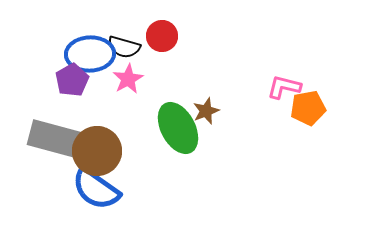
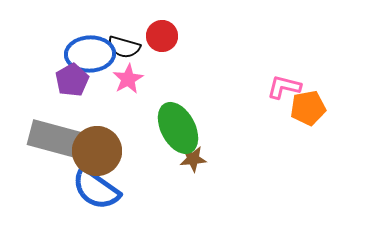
brown star: moved 13 px left, 48 px down; rotated 16 degrees clockwise
